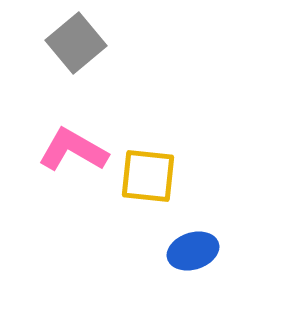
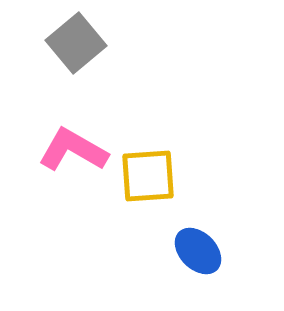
yellow square: rotated 10 degrees counterclockwise
blue ellipse: moved 5 px right; rotated 63 degrees clockwise
